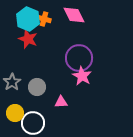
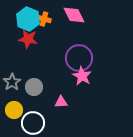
red star: rotated 12 degrees counterclockwise
gray circle: moved 3 px left
yellow circle: moved 1 px left, 3 px up
